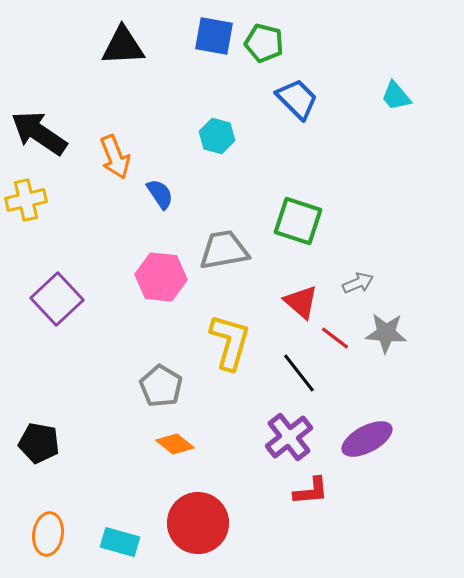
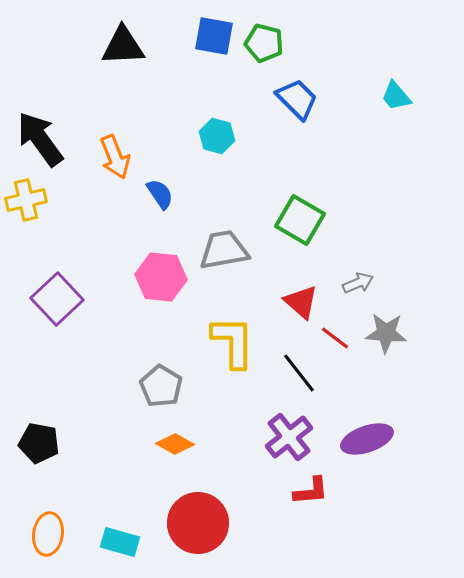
black arrow: moved 1 px right, 6 px down; rotated 20 degrees clockwise
green square: moved 2 px right, 1 px up; rotated 12 degrees clockwise
yellow L-shape: moved 3 px right; rotated 16 degrees counterclockwise
purple ellipse: rotated 9 degrees clockwise
orange diamond: rotated 9 degrees counterclockwise
